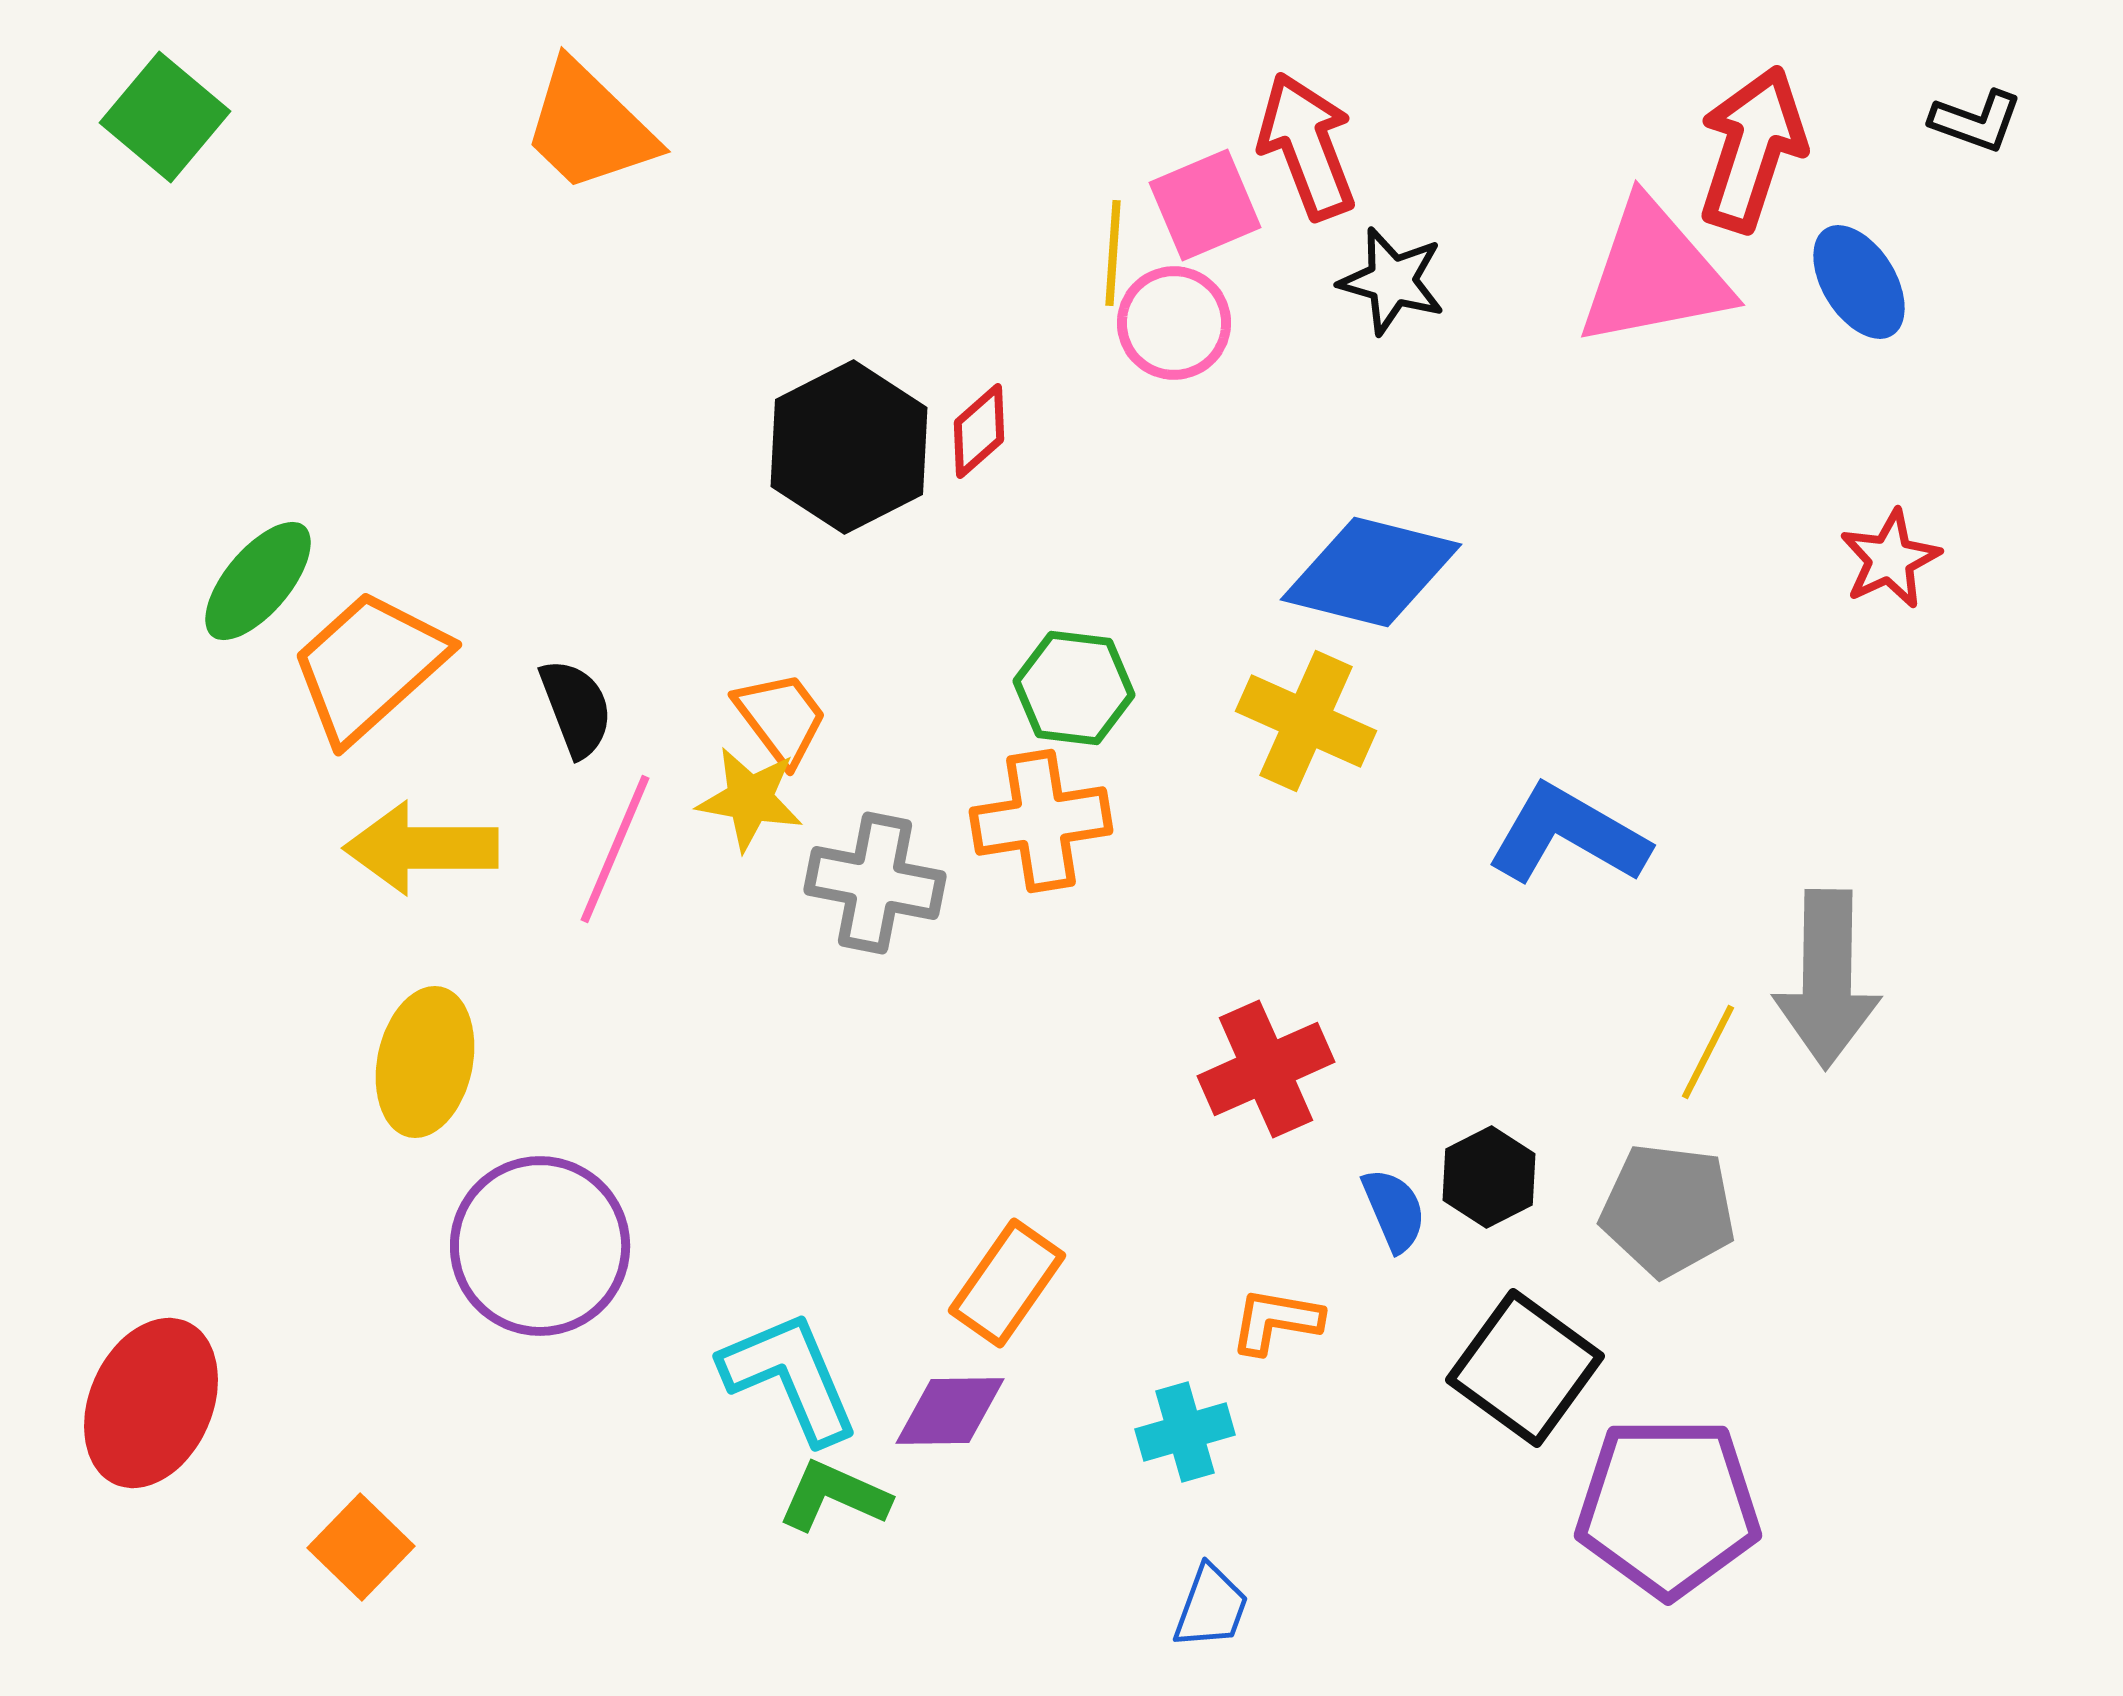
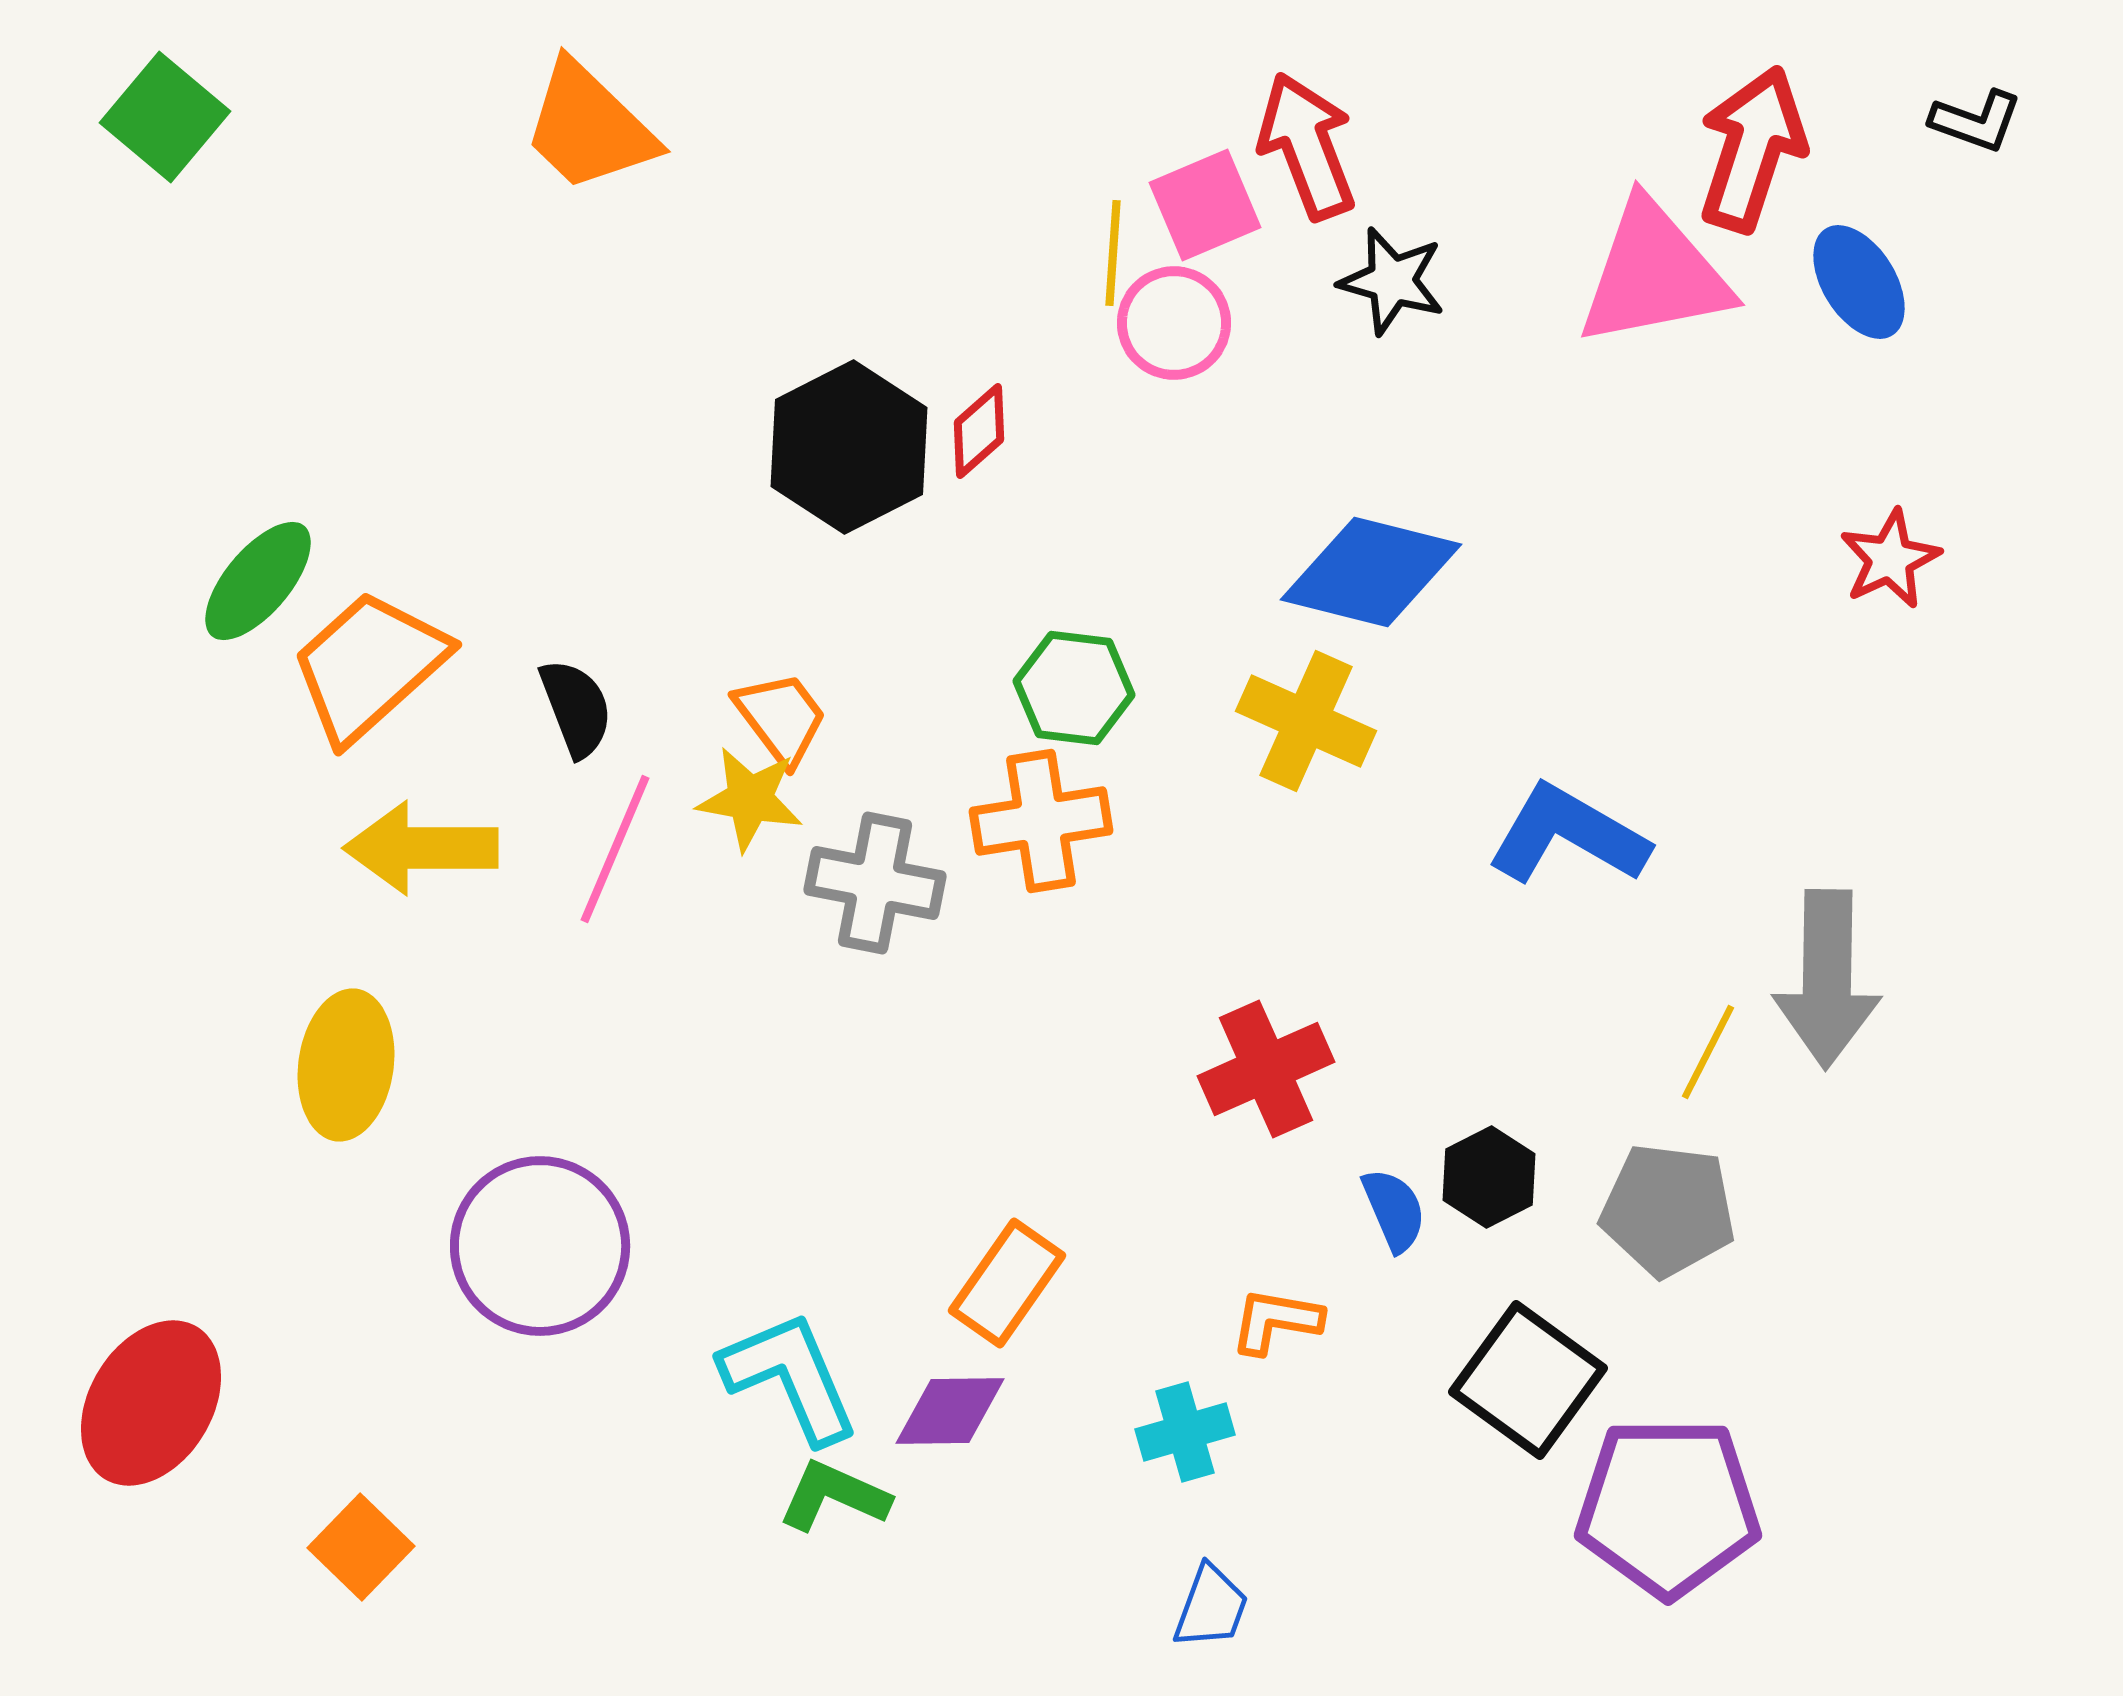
yellow ellipse at (425, 1062): moved 79 px left, 3 px down; rotated 4 degrees counterclockwise
black square at (1525, 1368): moved 3 px right, 12 px down
red ellipse at (151, 1403): rotated 7 degrees clockwise
